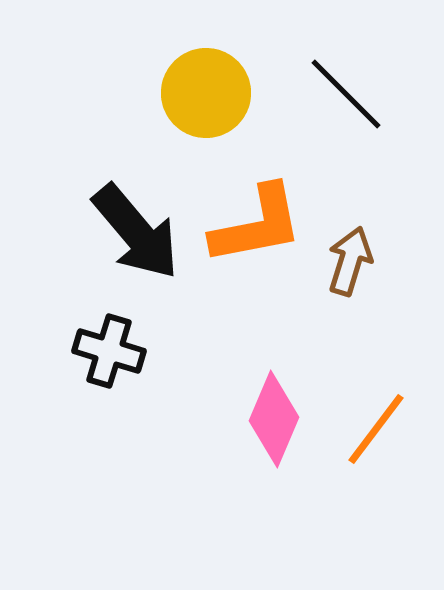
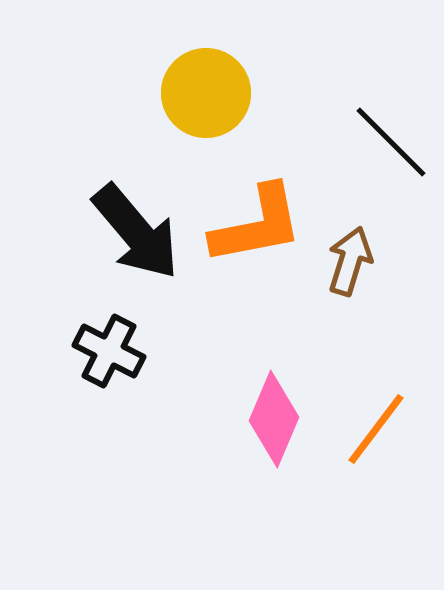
black line: moved 45 px right, 48 px down
black cross: rotated 10 degrees clockwise
